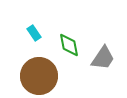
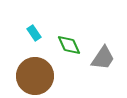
green diamond: rotated 15 degrees counterclockwise
brown circle: moved 4 px left
